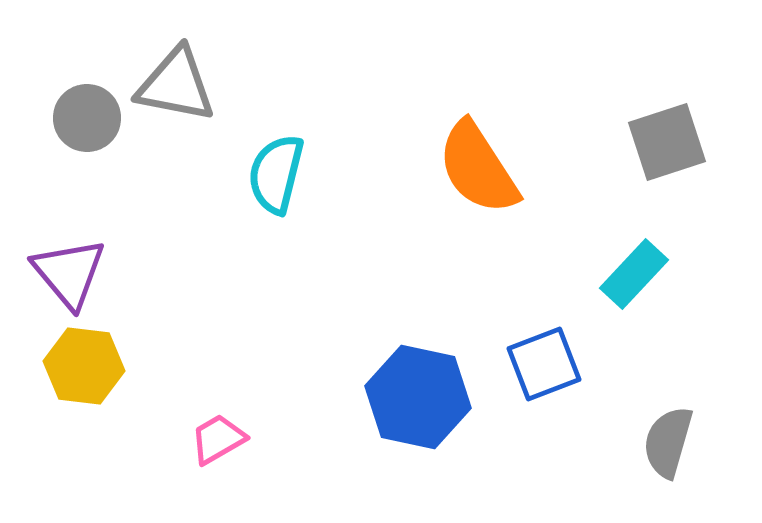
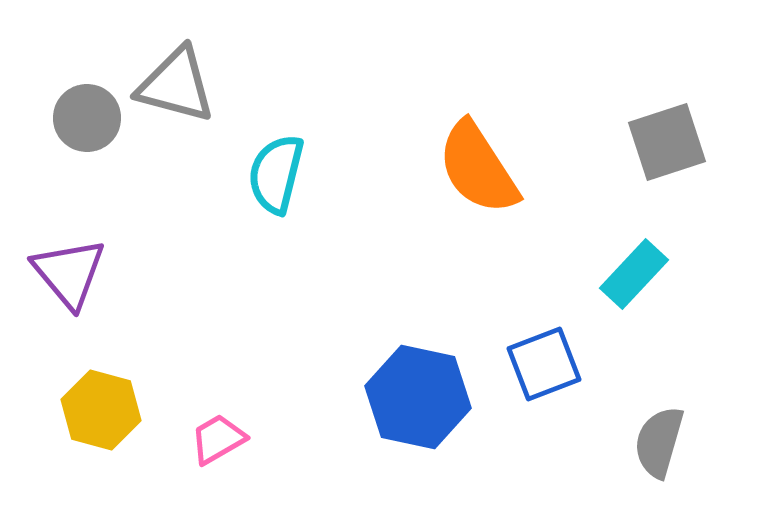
gray triangle: rotated 4 degrees clockwise
yellow hexagon: moved 17 px right, 44 px down; rotated 8 degrees clockwise
gray semicircle: moved 9 px left
